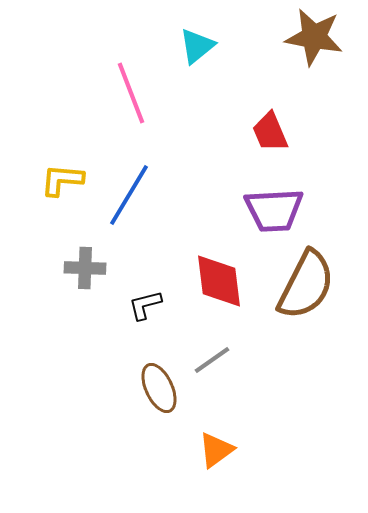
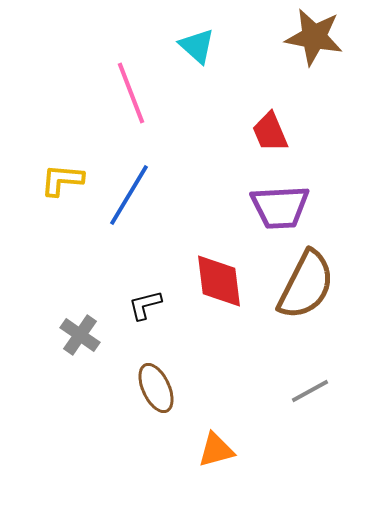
cyan triangle: rotated 39 degrees counterclockwise
purple trapezoid: moved 6 px right, 3 px up
gray cross: moved 5 px left, 67 px down; rotated 33 degrees clockwise
gray line: moved 98 px right, 31 px down; rotated 6 degrees clockwise
brown ellipse: moved 3 px left
orange triangle: rotated 21 degrees clockwise
